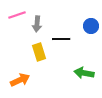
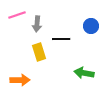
orange arrow: rotated 24 degrees clockwise
